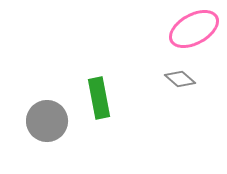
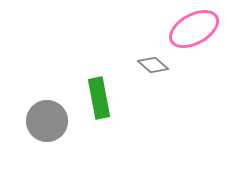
gray diamond: moved 27 px left, 14 px up
